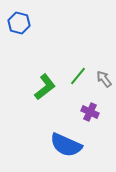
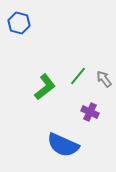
blue semicircle: moved 3 px left
